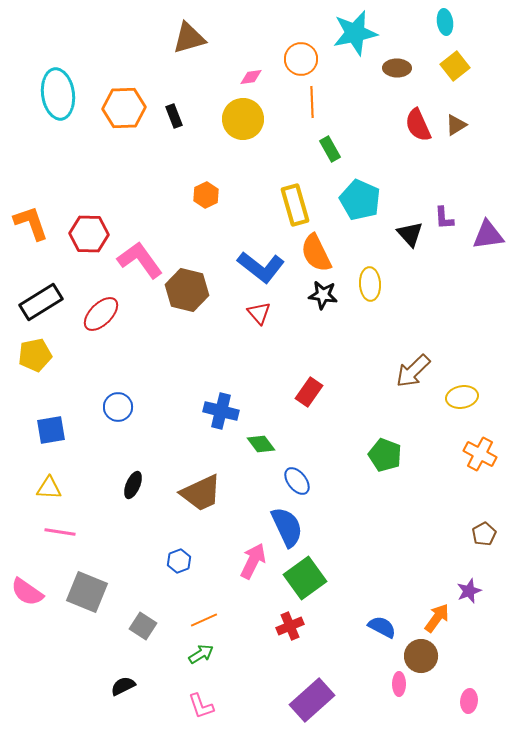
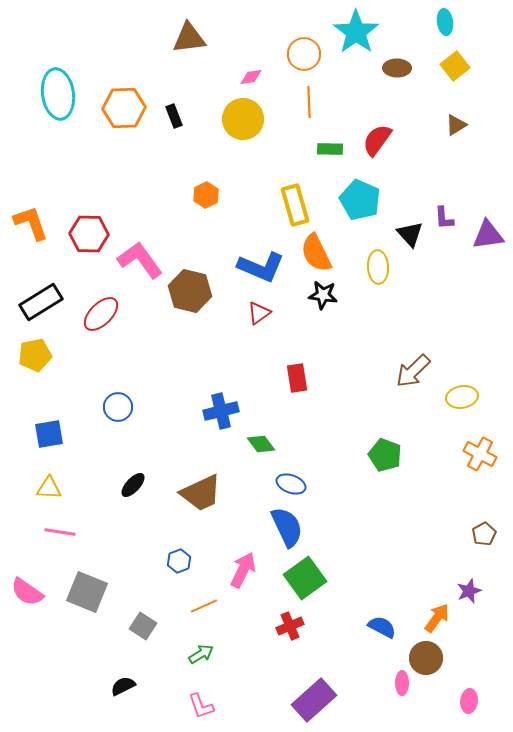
cyan star at (355, 33): moved 1 px right, 1 px up; rotated 24 degrees counterclockwise
brown triangle at (189, 38): rotated 9 degrees clockwise
orange circle at (301, 59): moved 3 px right, 5 px up
orange line at (312, 102): moved 3 px left
red semicircle at (418, 125): moved 41 px left, 15 px down; rotated 60 degrees clockwise
green rectangle at (330, 149): rotated 60 degrees counterclockwise
blue L-shape at (261, 267): rotated 15 degrees counterclockwise
yellow ellipse at (370, 284): moved 8 px right, 17 px up
brown hexagon at (187, 290): moved 3 px right, 1 px down
red triangle at (259, 313): rotated 35 degrees clockwise
red rectangle at (309, 392): moved 12 px left, 14 px up; rotated 44 degrees counterclockwise
blue cross at (221, 411): rotated 28 degrees counterclockwise
blue square at (51, 430): moved 2 px left, 4 px down
blue ellipse at (297, 481): moved 6 px left, 3 px down; rotated 32 degrees counterclockwise
black ellipse at (133, 485): rotated 20 degrees clockwise
pink arrow at (253, 561): moved 10 px left, 9 px down
orange line at (204, 620): moved 14 px up
brown circle at (421, 656): moved 5 px right, 2 px down
pink ellipse at (399, 684): moved 3 px right, 1 px up
purple rectangle at (312, 700): moved 2 px right
